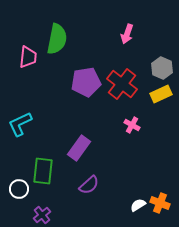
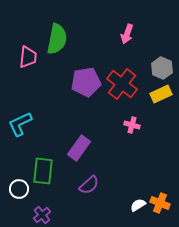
pink cross: rotated 14 degrees counterclockwise
